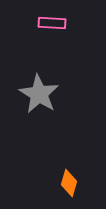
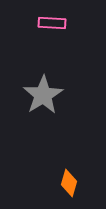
gray star: moved 4 px right, 1 px down; rotated 9 degrees clockwise
